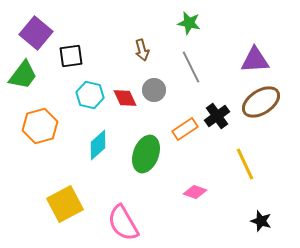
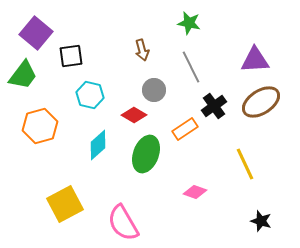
red diamond: moved 9 px right, 17 px down; rotated 35 degrees counterclockwise
black cross: moved 3 px left, 10 px up
